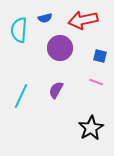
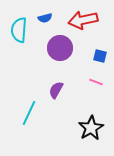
cyan line: moved 8 px right, 17 px down
